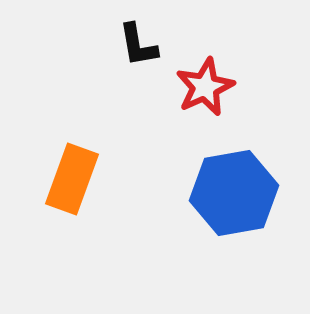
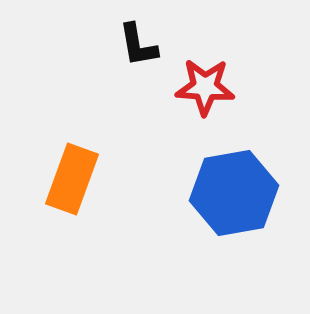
red star: rotated 28 degrees clockwise
